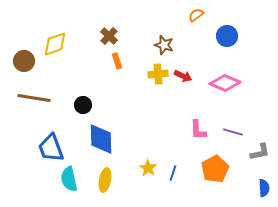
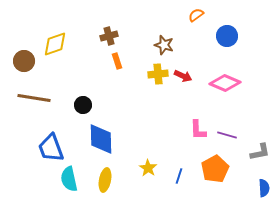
brown cross: rotated 30 degrees clockwise
purple line: moved 6 px left, 3 px down
blue line: moved 6 px right, 3 px down
